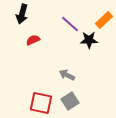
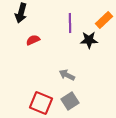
black arrow: moved 1 px left, 1 px up
purple line: moved 1 px up; rotated 48 degrees clockwise
red square: rotated 10 degrees clockwise
